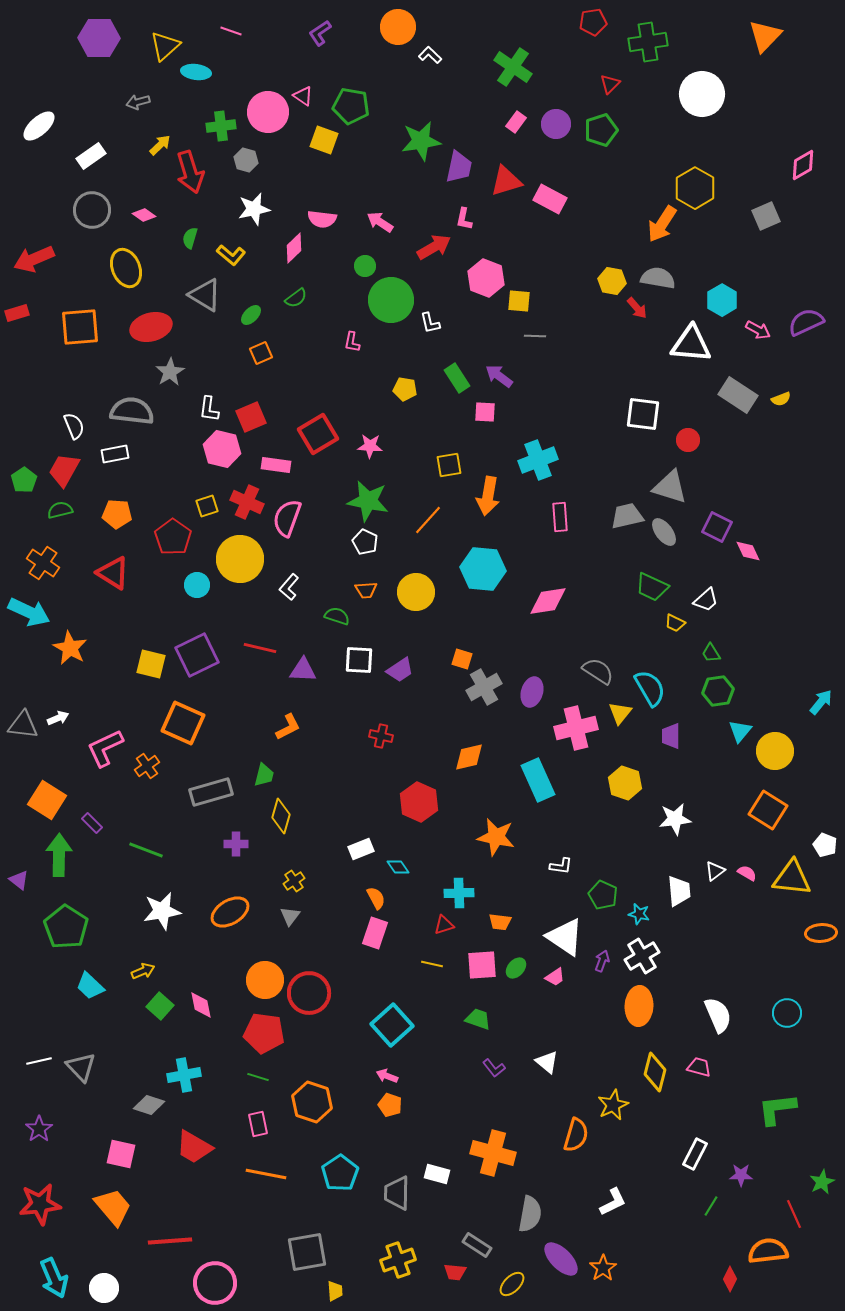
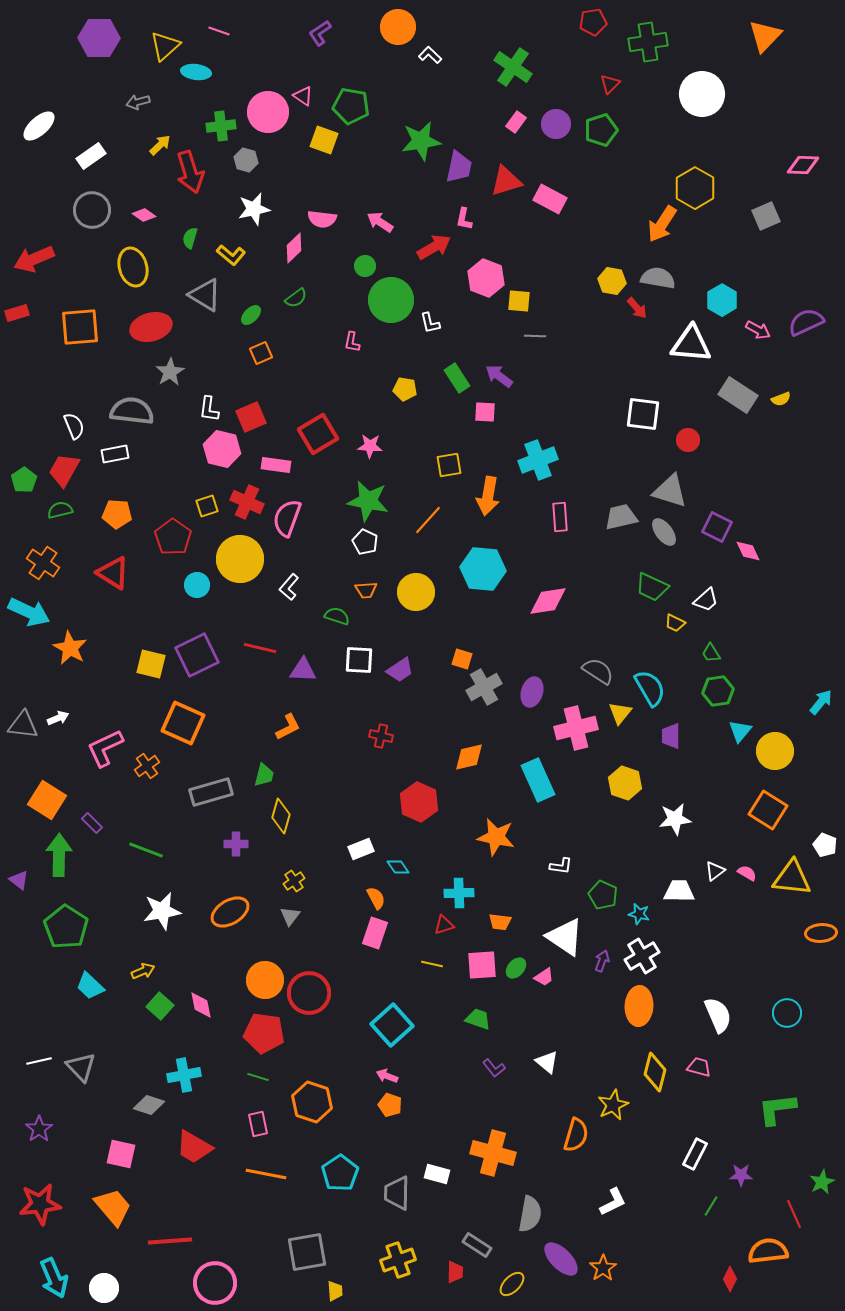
pink line at (231, 31): moved 12 px left
pink diamond at (803, 165): rotated 32 degrees clockwise
yellow ellipse at (126, 268): moved 7 px right, 1 px up; rotated 6 degrees clockwise
gray triangle at (670, 487): moved 4 px down
gray trapezoid at (627, 516): moved 6 px left, 1 px down
white trapezoid at (679, 891): rotated 84 degrees counterclockwise
pink trapezoid at (555, 977): moved 11 px left
red trapezoid at (455, 1272): rotated 95 degrees counterclockwise
